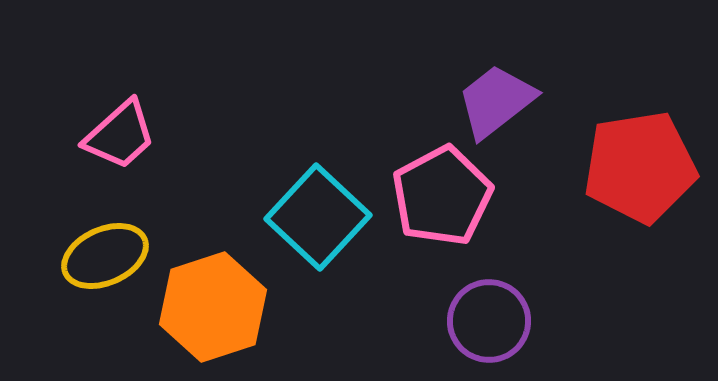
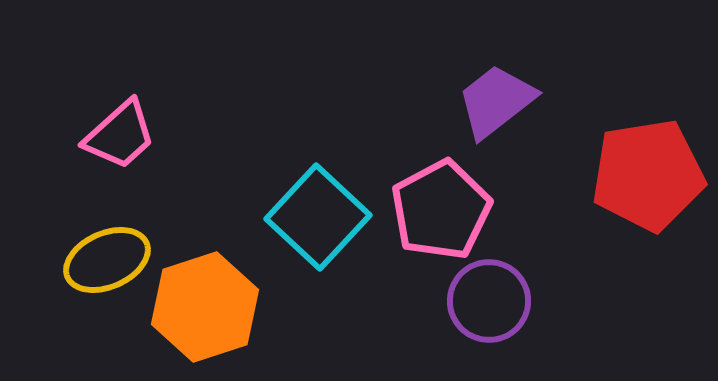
red pentagon: moved 8 px right, 8 px down
pink pentagon: moved 1 px left, 14 px down
yellow ellipse: moved 2 px right, 4 px down
orange hexagon: moved 8 px left
purple circle: moved 20 px up
